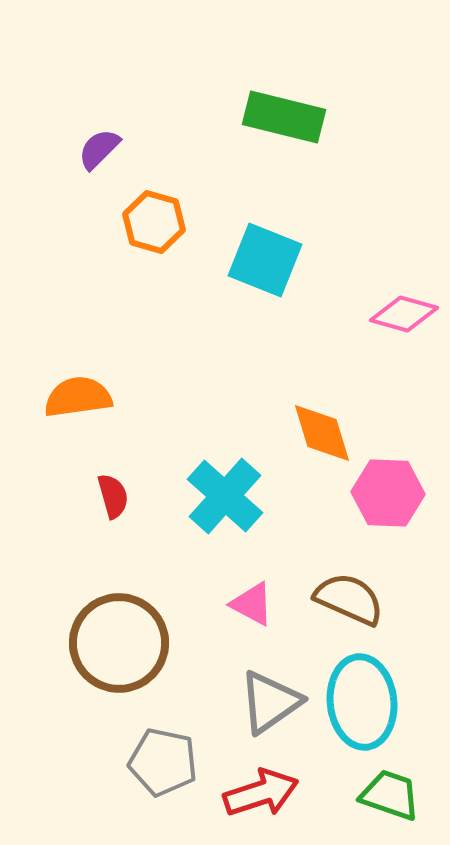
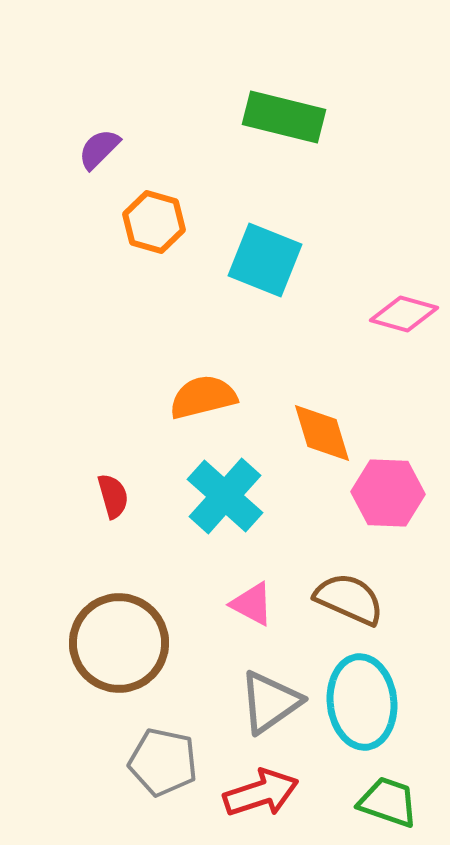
orange semicircle: moved 125 px right; rotated 6 degrees counterclockwise
green trapezoid: moved 2 px left, 7 px down
